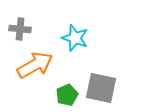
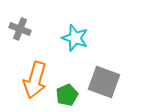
gray cross: rotated 15 degrees clockwise
orange arrow: moved 15 px down; rotated 135 degrees clockwise
gray square: moved 3 px right, 6 px up; rotated 8 degrees clockwise
